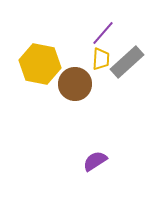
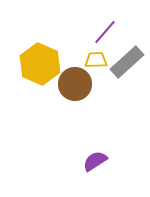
purple line: moved 2 px right, 1 px up
yellow trapezoid: moved 5 px left, 1 px down; rotated 95 degrees counterclockwise
yellow hexagon: rotated 12 degrees clockwise
